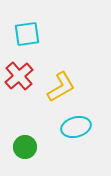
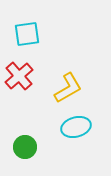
yellow L-shape: moved 7 px right, 1 px down
